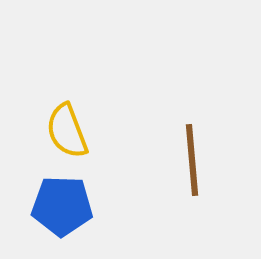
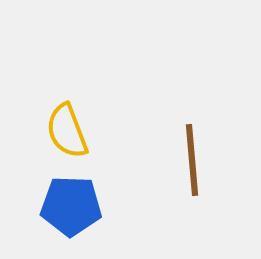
blue pentagon: moved 9 px right
